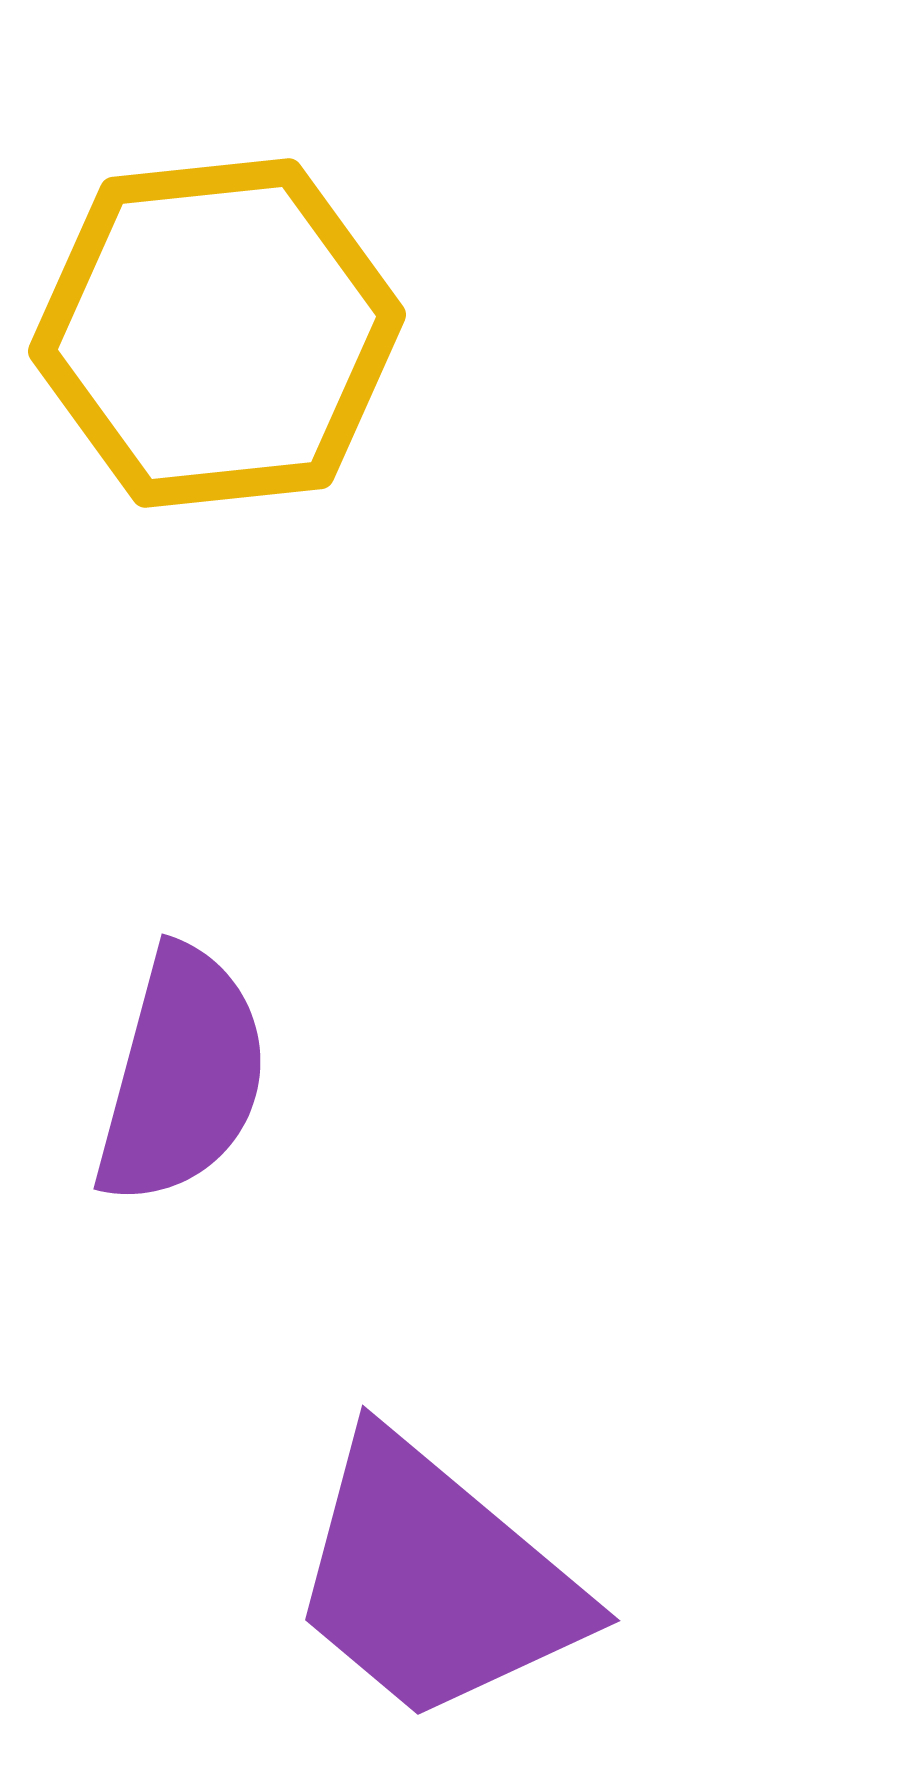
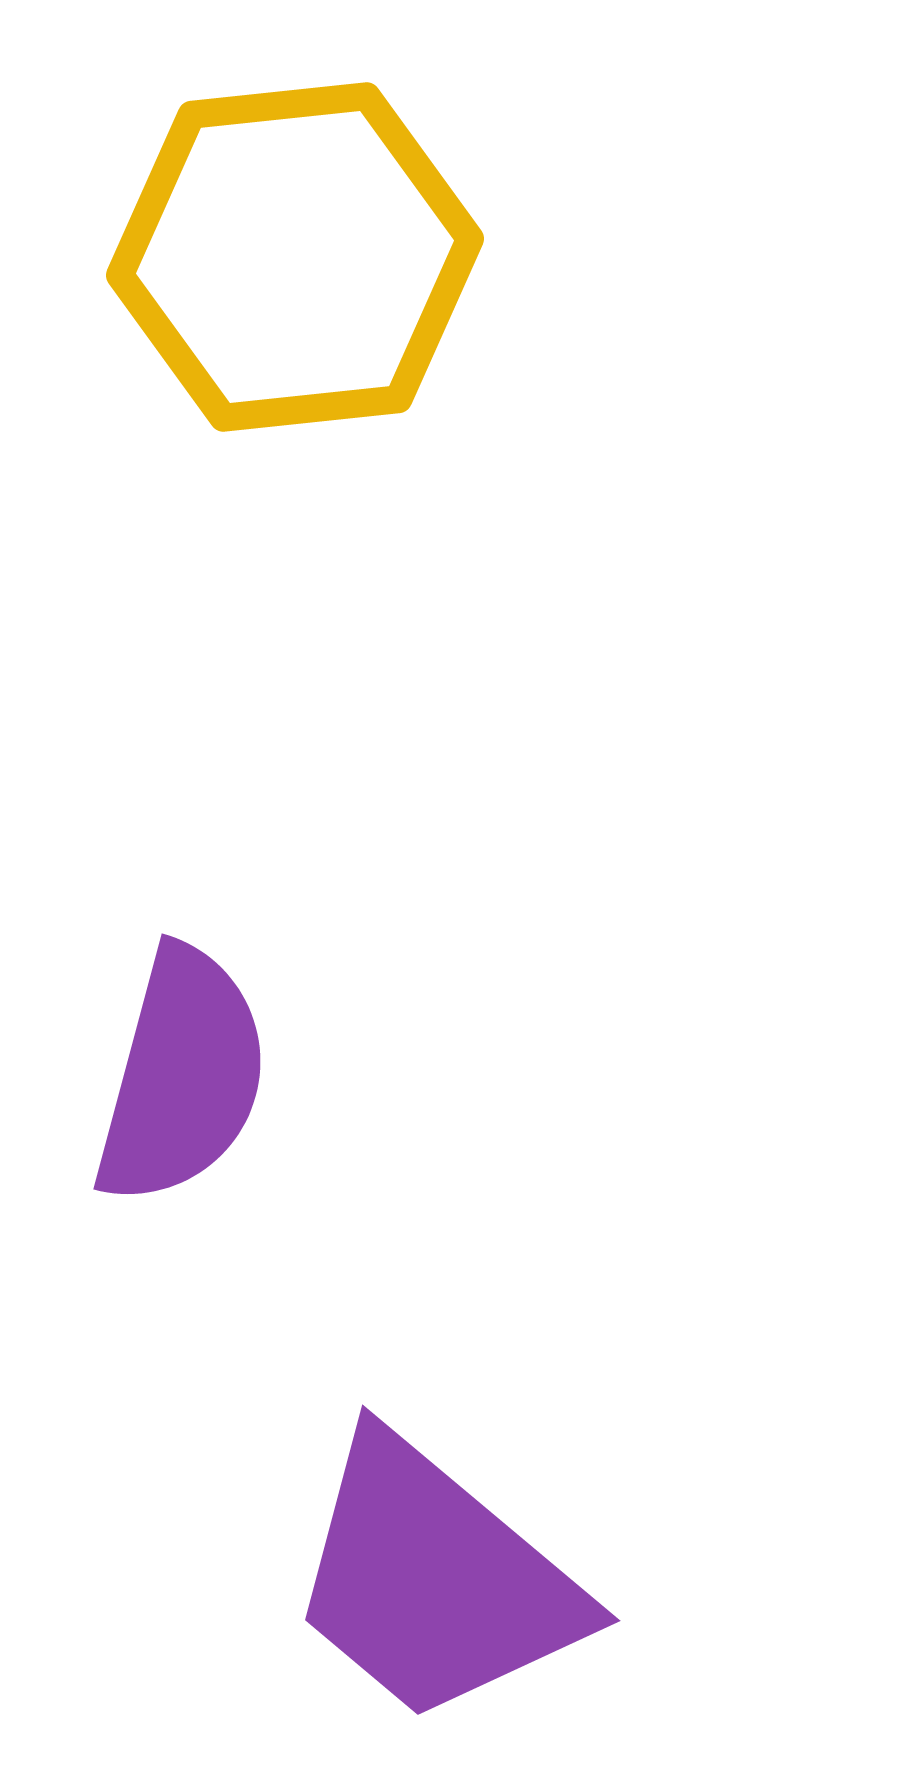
yellow hexagon: moved 78 px right, 76 px up
